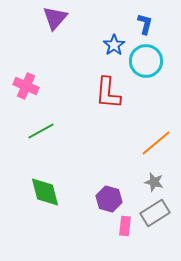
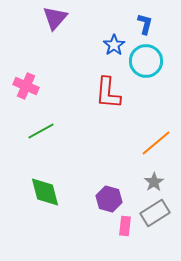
gray star: rotated 24 degrees clockwise
